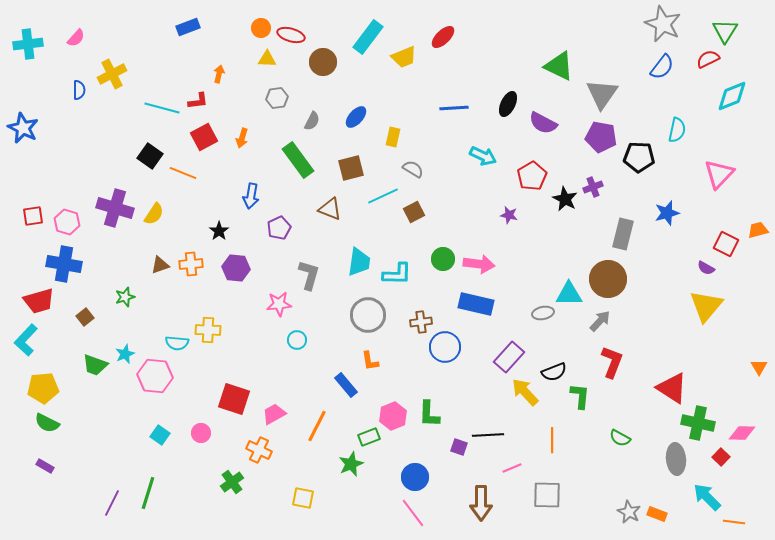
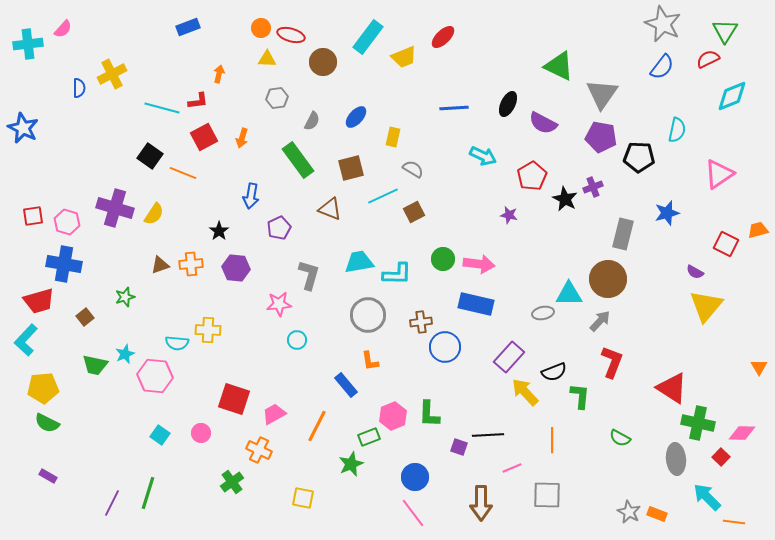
pink semicircle at (76, 38): moved 13 px left, 9 px up
blue semicircle at (79, 90): moved 2 px up
pink triangle at (719, 174): rotated 12 degrees clockwise
cyan trapezoid at (359, 262): rotated 108 degrees counterclockwise
purple semicircle at (706, 268): moved 11 px left, 4 px down
green trapezoid at (95, 365): rotated 8 degrees counterclockwise
purple rectangle at (45, 466): moved 3 px right, 10 px down
